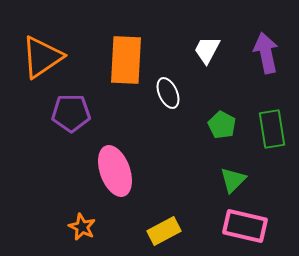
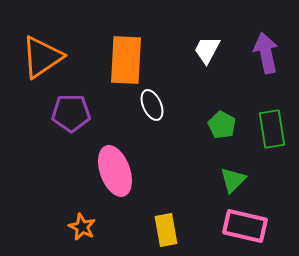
white ellipse: moved 16 px left, 12 px down
yellow rectangle: moved 2 px right, 1 px up; rotated 72 degrees counterclockwise
